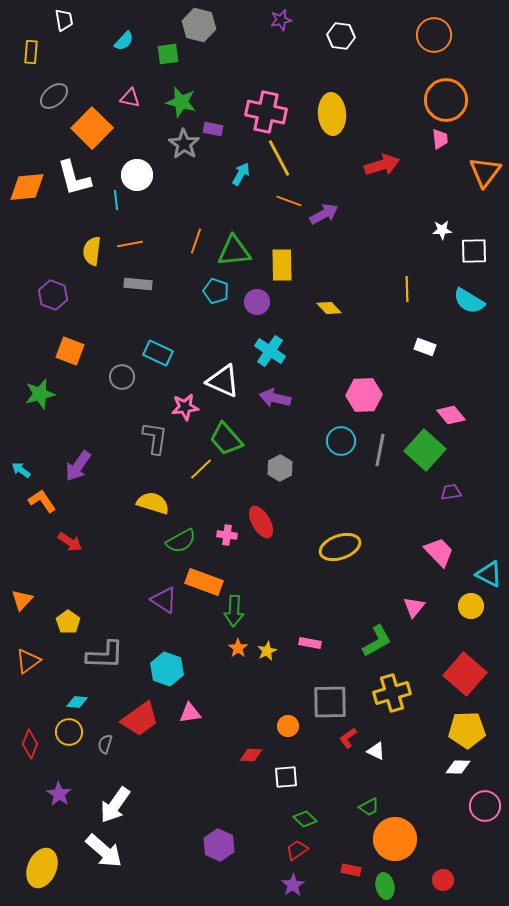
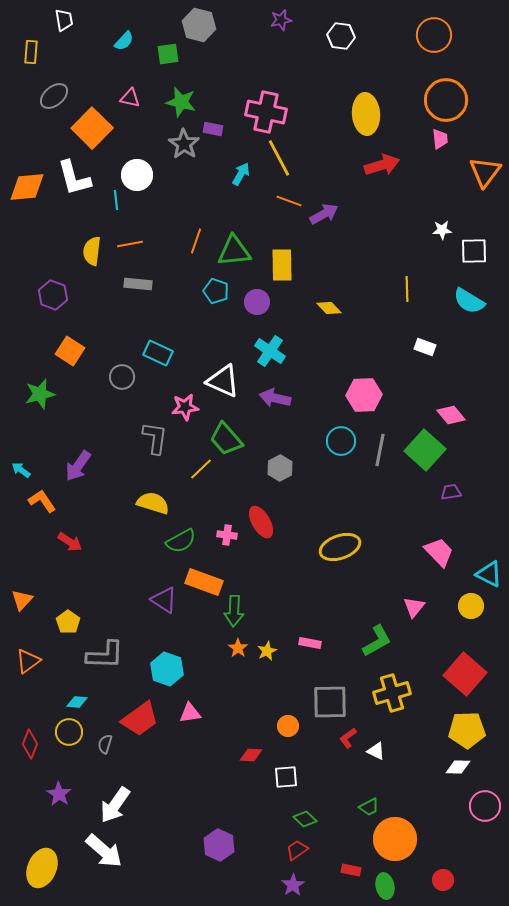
yellow ellipse at (332, 114): moved 34 px right
orange square at (70, 351): rotated 12 degrees clockwise
